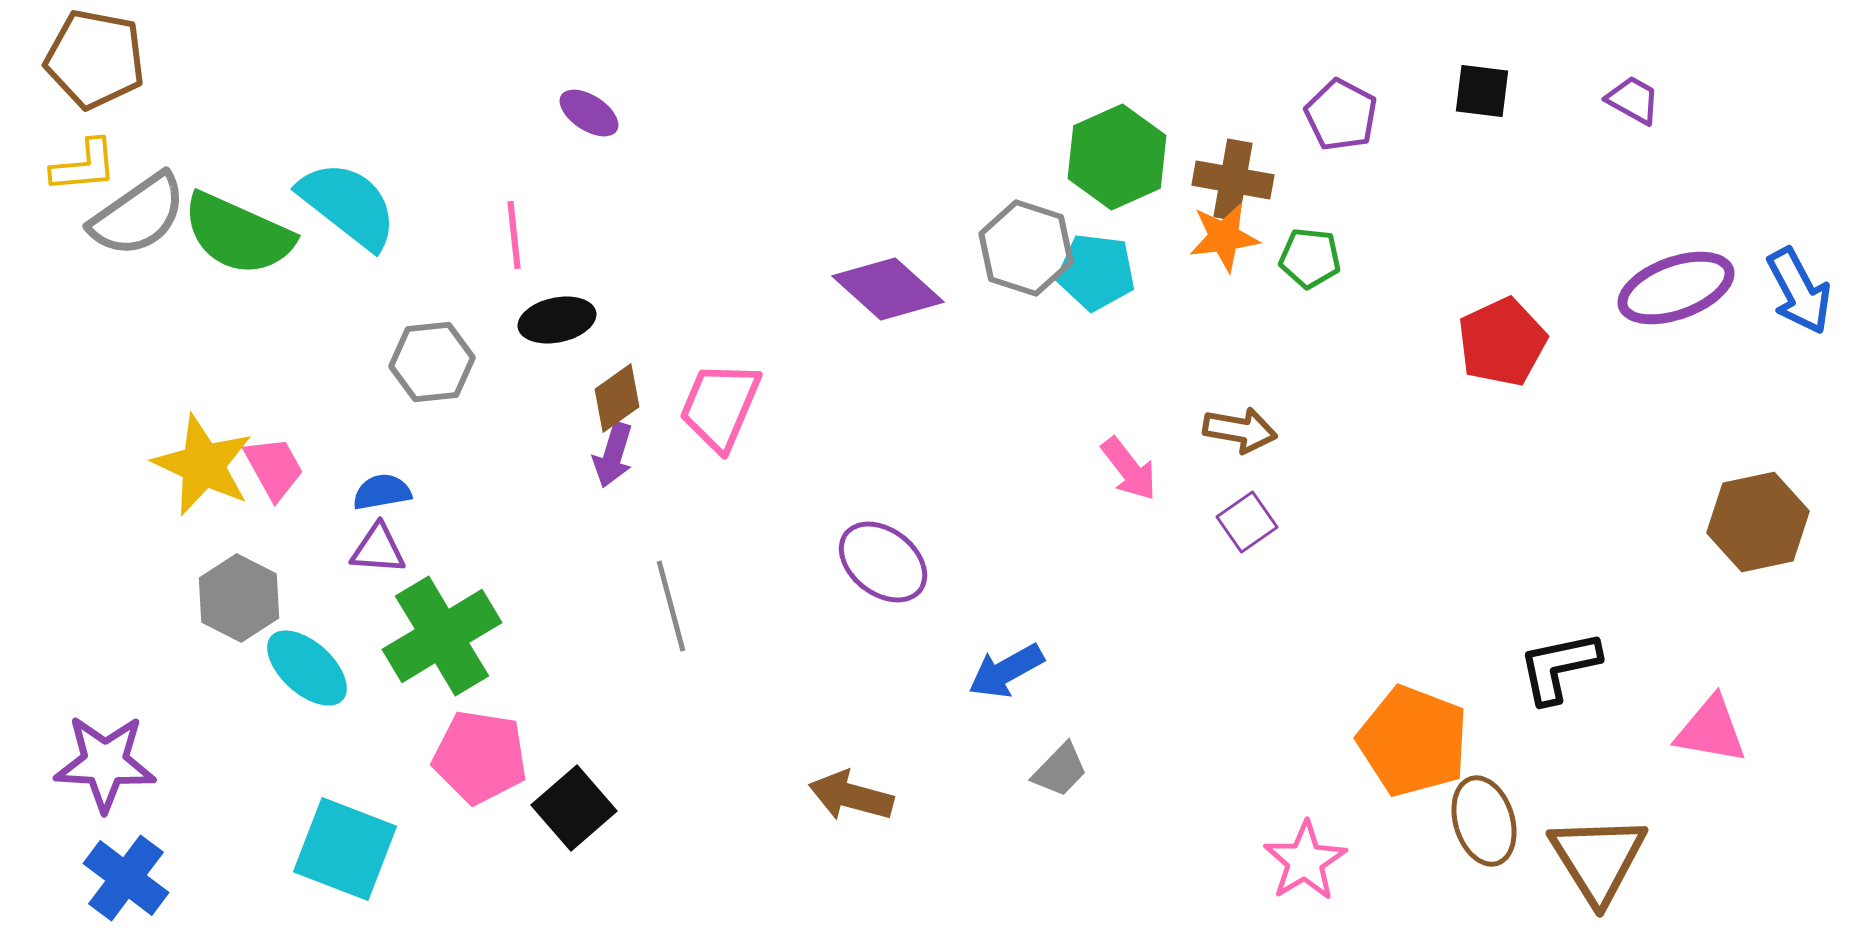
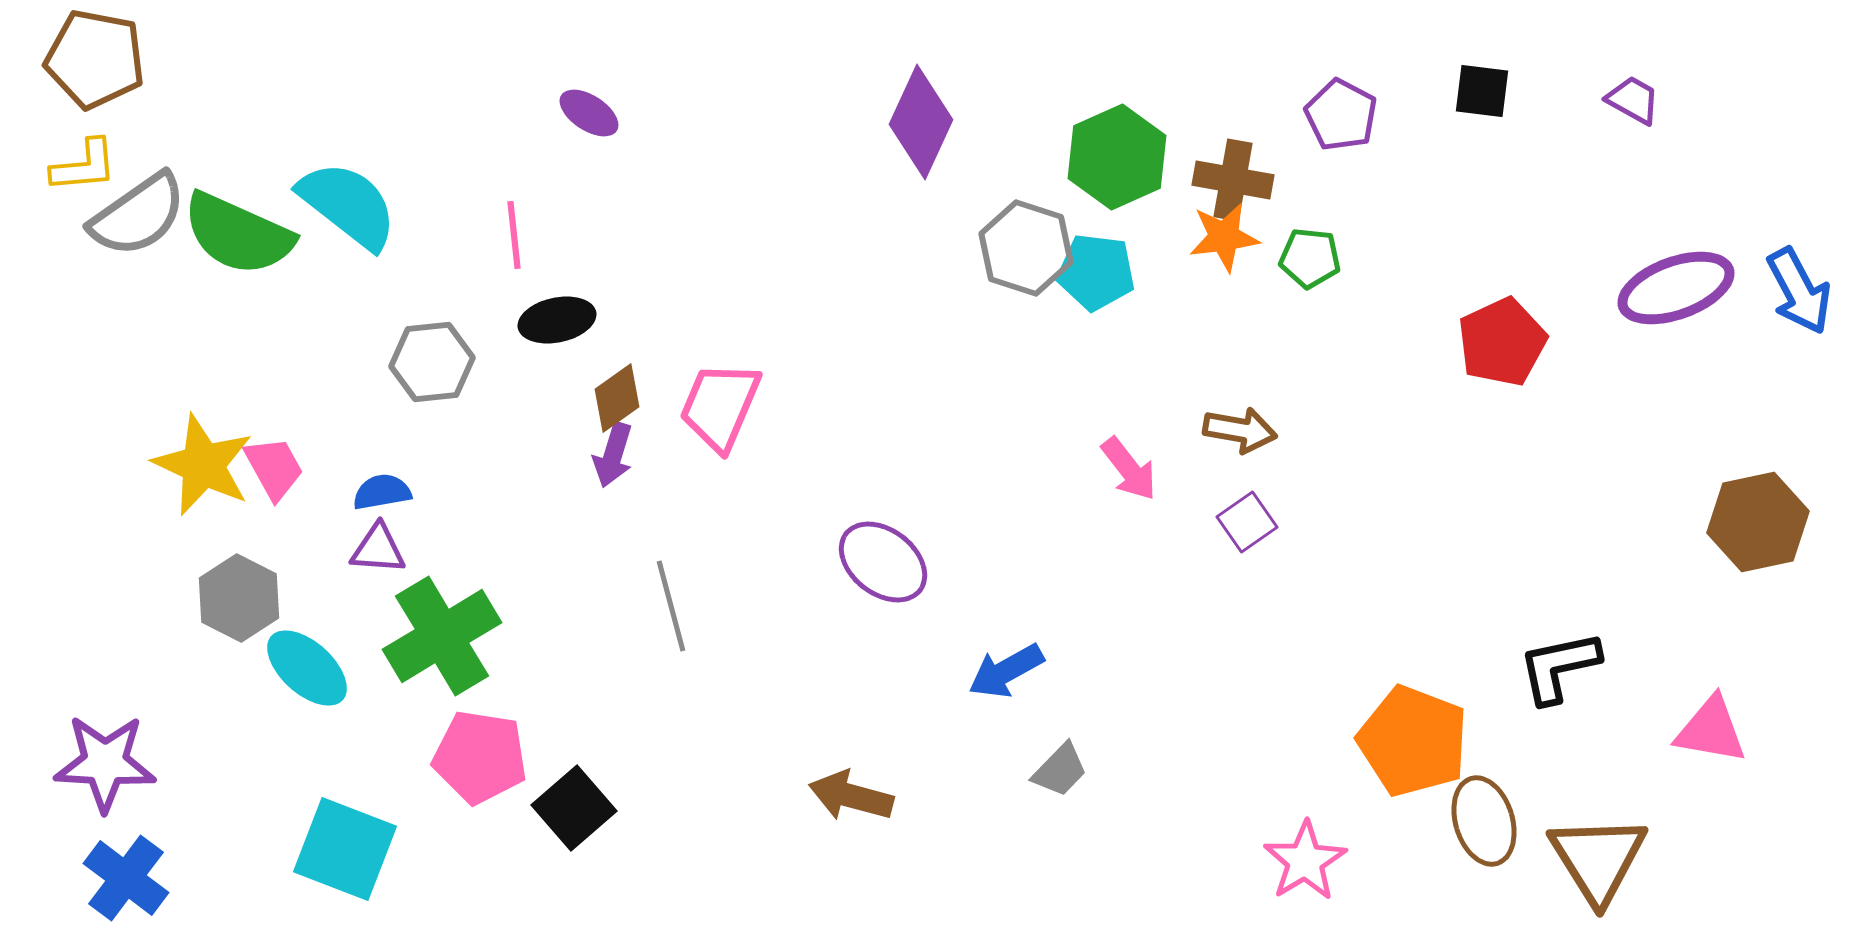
purple diamond at (888, 289): moved 33 px right, 167 px up; rotated 73 degrees clockwise
